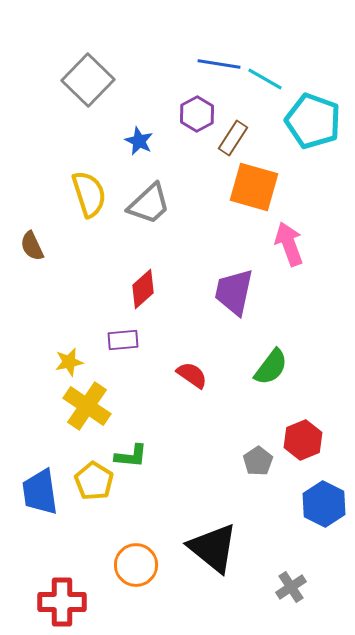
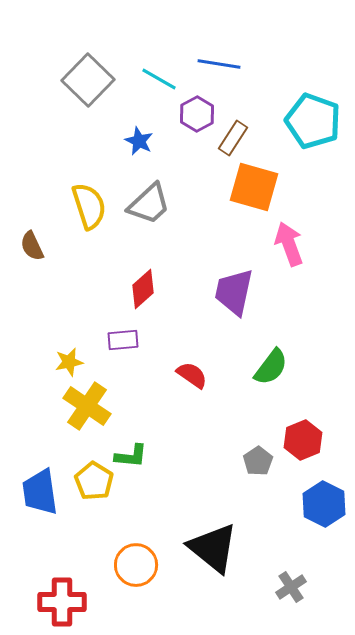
cyan line: moved 106 px left
yellow semicircle: moved 12 px down
